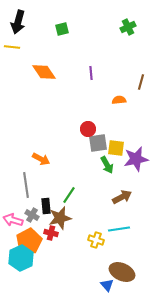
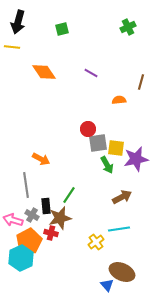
purple line: rotated 56 degrees counterclockwise
yellow cross: moved 2 px down; rotated 35 degrees clockwise
